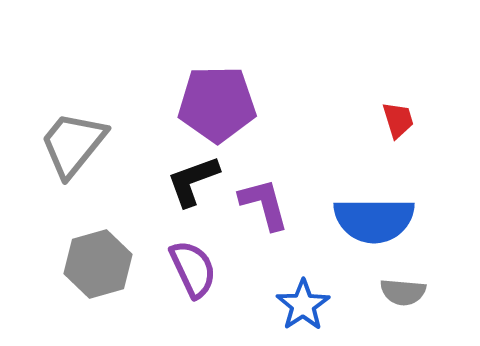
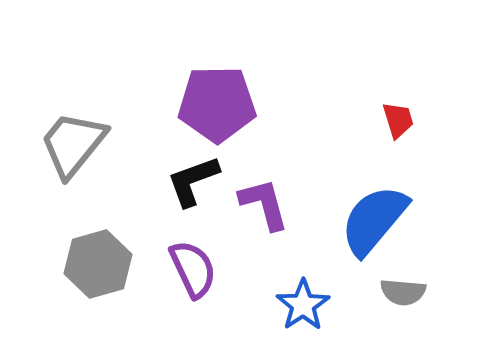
blue semicircle: rotated 130 degrees clockwise
